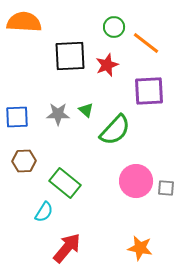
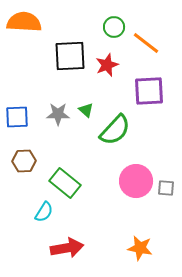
red arrow: rotated 40 degrees clockwise
